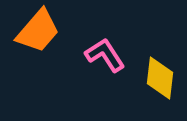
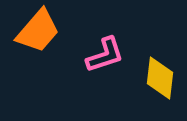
pink L-shape: rotated 105 degrees clockwise
